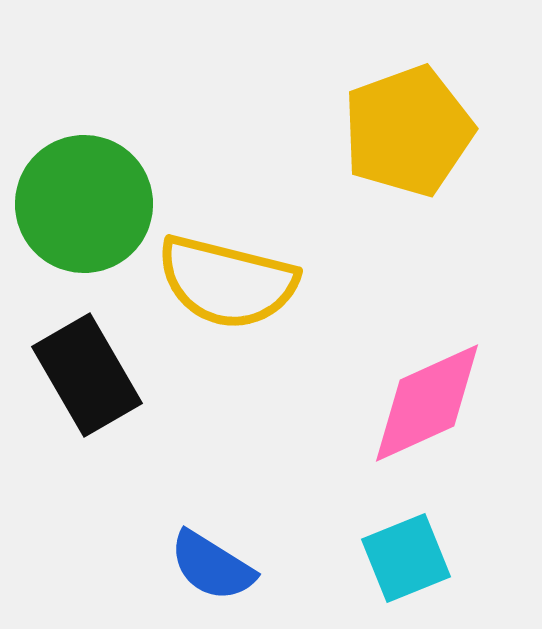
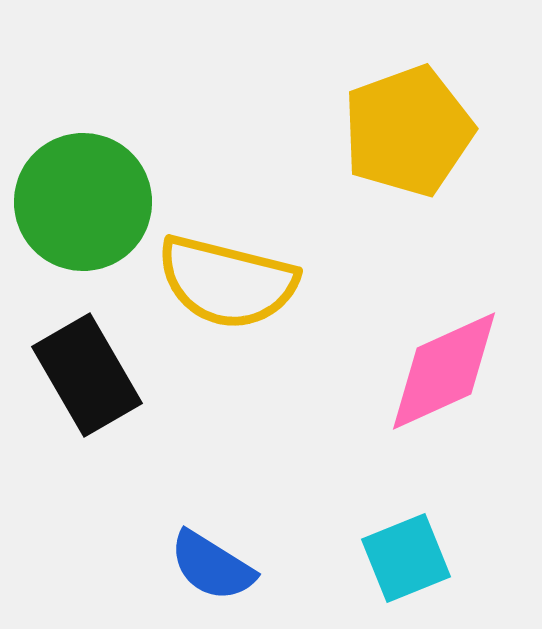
green circle: moved 1 px left, 2 px up
pink diamond: moved 17 px right, 32 px up
